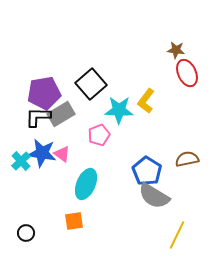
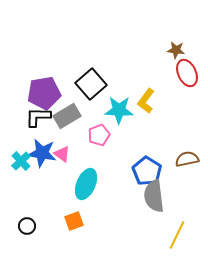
gray rectangle: moved 6 px right, 2 px down
gray semicircle: rotated 52 degrees clockwise
orange square: rotated 12 degrees counterclockwise
black circle: moved 1 px right, 7 px up
